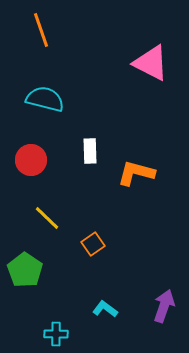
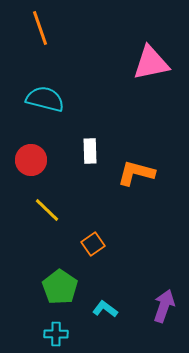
orange line: moved 1 px left, 2 px up
pink triangle: rotated 39 degrees counterclockwise
yellow line: moved 8 px up
green pentagon: moved 35 px right, 17 px down
